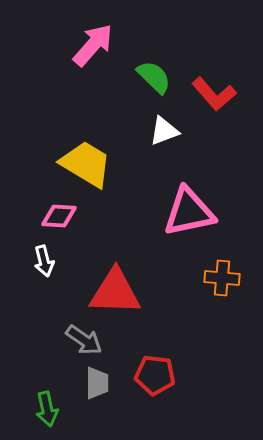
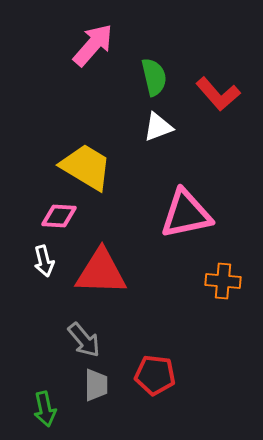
green semicircle: rotated 33 degrees clockwise
red L-shape: moved 4 px right
white triangle: moved 6 px left, 4 px up
yellow trapezoid: moved 3 px down
pink triangle: moved 3 px left, 2 px down
orange cross: moved 1 px right, 3 px down
red triangle: moved 14 px left, 20 px up
gray arrow: rotated 15 degrees clockwise
gray trapezoid: moved 1 px left, 2 px down
green arrow: moved 2 px left
